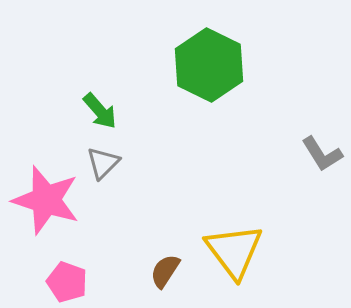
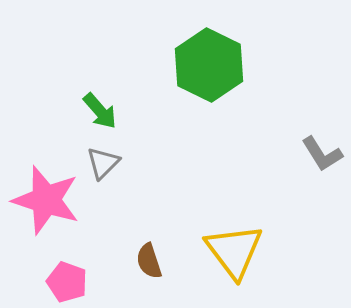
brown semicircle: moved 16 px left, 10 px up; rotated 51 degrees counterclockwise
